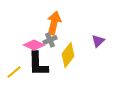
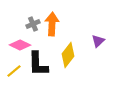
orange arrow: moved 2 px left, 1 px down; rotated 10 degrees counterclockwise
gray cross: moved 17 px left, 16 px up
pink diamond: moved 14 px left
yellow line: moved 1 px up
